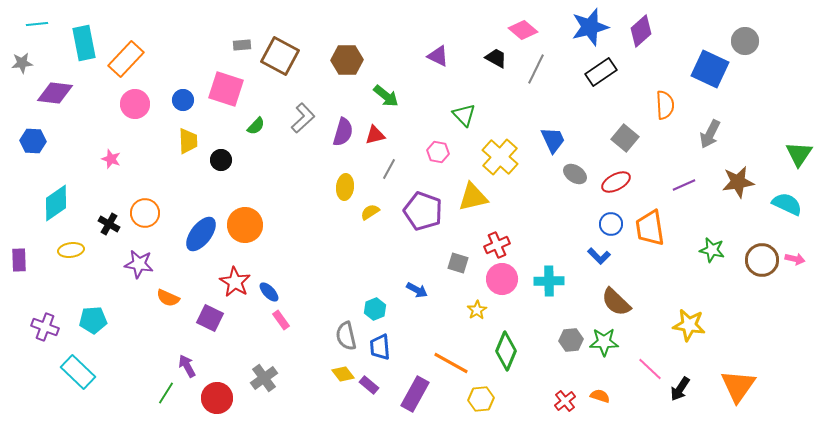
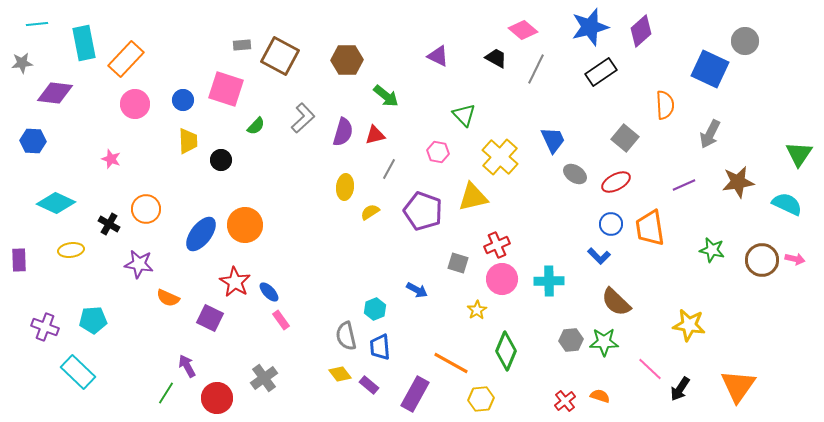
cyan diamond at (56, 203): rotated 60 degrees clockwise
orange circle at (145, 213): moved 1 px right, 4 px up
yellow diamond at (343, 374): moved 3 px left
